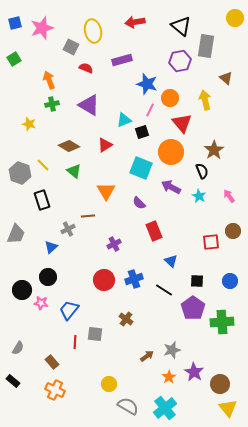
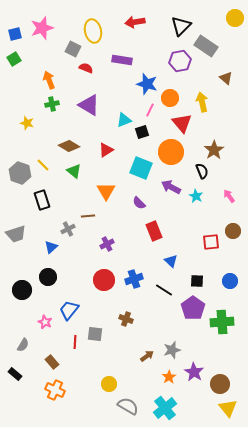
blue square at (15, 23): moved 11 px down
black triangle at (181, 26): rotated 35 degrees clockwise
gray rectangle at (206, 46): rotated 65 degrees counterclockwise
gray square at (71, 47): moved 2 px right, 2 px down
purple rectangle at (122, 60): rotated 24 degrees clockwise
yellow arrow at (205, 100): moved 3 px left, 2 px down
yellow star at (29, 124): moved 2 px left, 1 px up
red triangle at (105, 145): moved 1 px right, 5 px down
cyan star at (199, 196): moved 3 px left
gray trapezoid at (16, 234): rotated 50 degrees clockwise
purple cross at (114, 244): moved 7 px left
pink star at (41, 303): moved 4 px right, 19 px down; rotated 16 degrees clockwise
brown cross at (126, 319): rotated 16 degrees counterclockwise
gray semicircle at (18, 348): moved 5 px right, 3 px up
black rectangle at (13, 381): moved 2 px right, 7 px up
